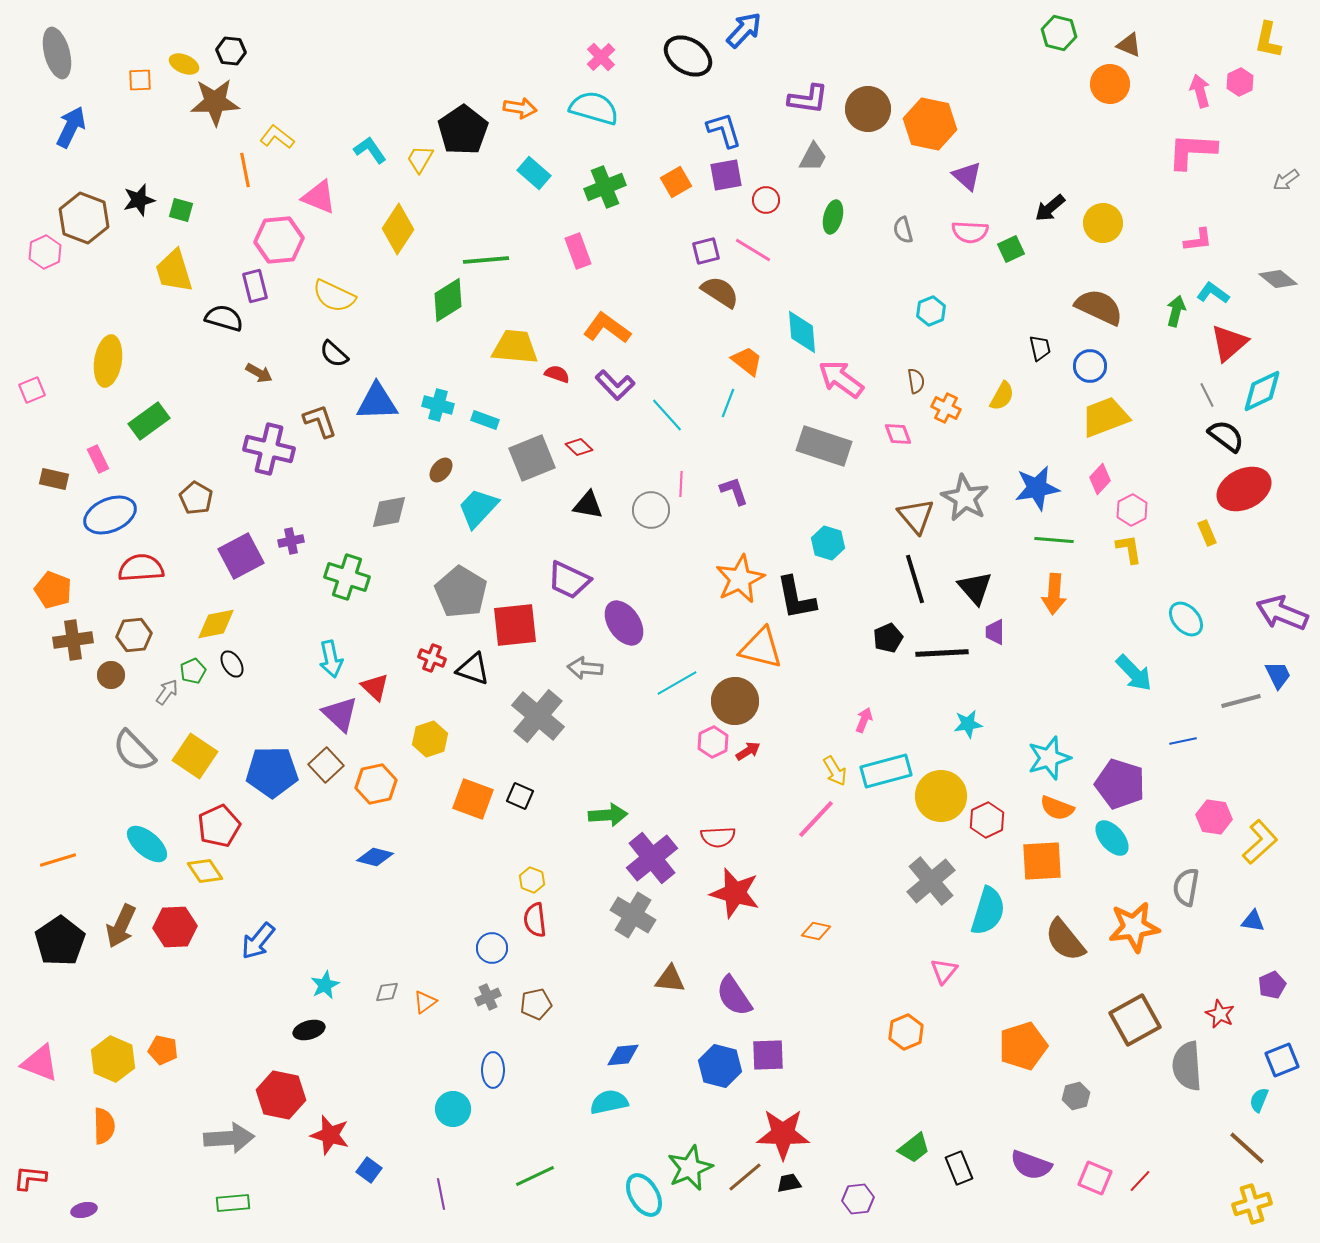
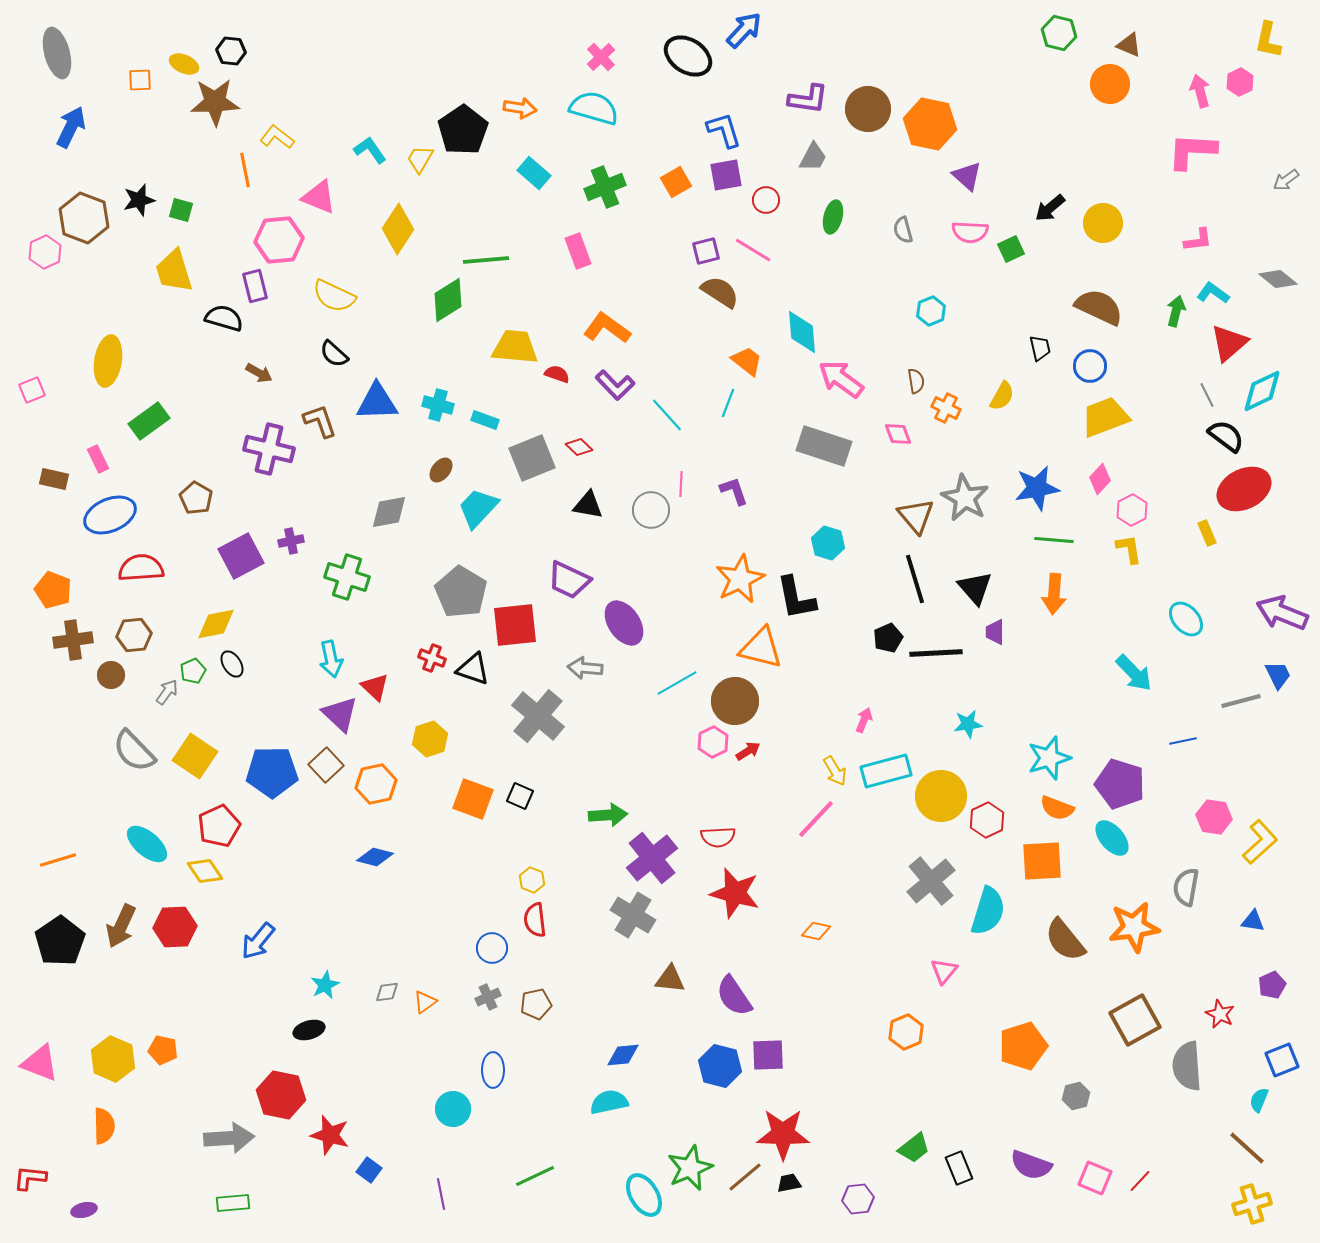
black line at (942, 653): moved 6 px left
